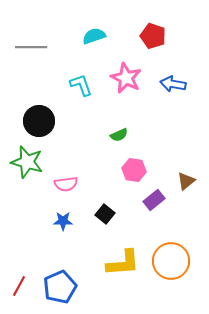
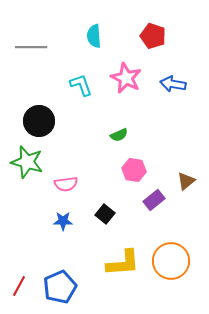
cyan semicircle: rotated 75 degrees counterclockwise
